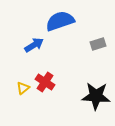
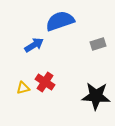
yellow triangle: rotated 24 degrees clockwise
